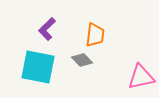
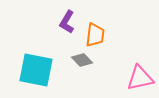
purple L-shape: moved 20 px right, 7 px up; rotated 15 degrees counterclockwise
cyan square: moved 2 px left, 3 px down
pink triangle: moved 1 px left, 1 px down
